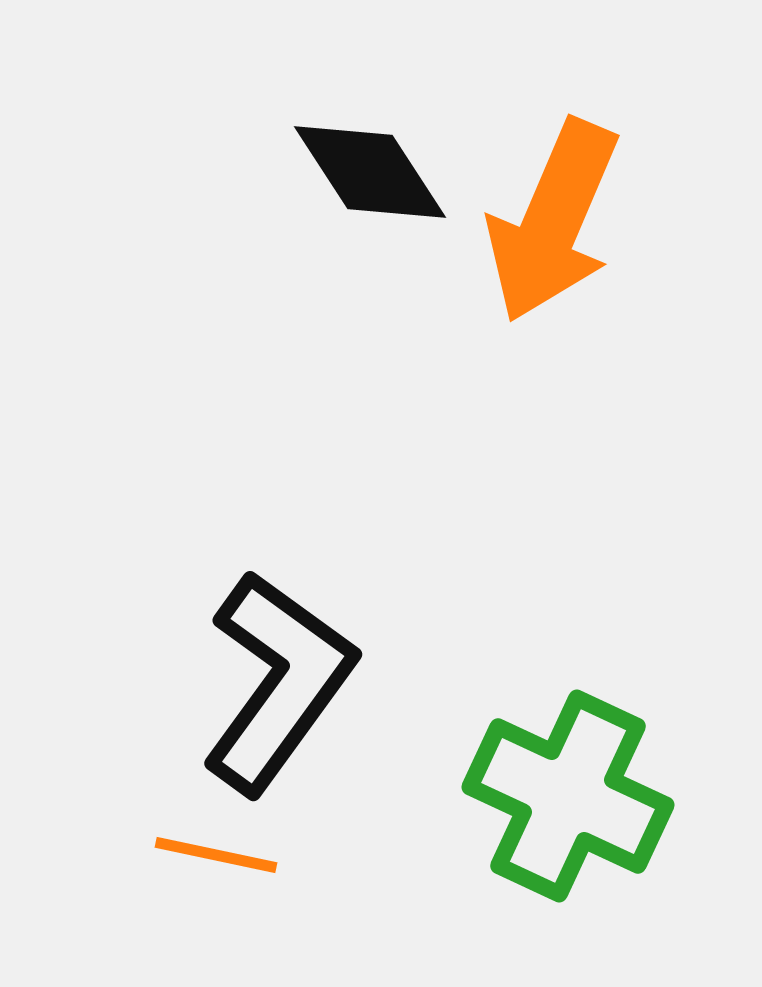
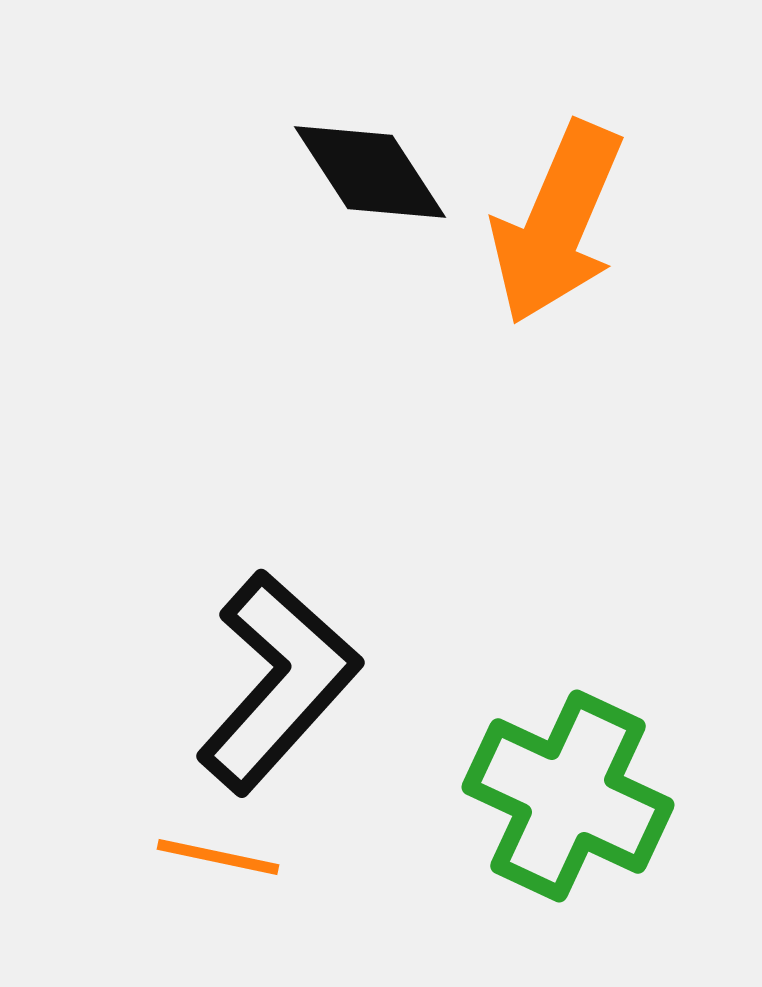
orange arrow: moved 4 px right, 2 px down
black L-shape: rotated 6 degrees clockwise
orange line: moved 2 px right, 2 px down
